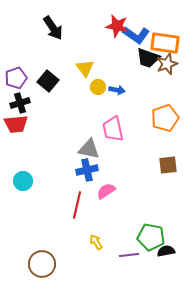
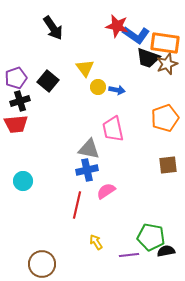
black cross: moved 2 px up
